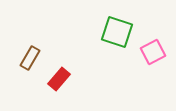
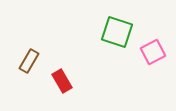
brown rectangle: moved 1 px left, 3 px down
red rectangle: moved 3 px right, 2 px down; rotated 70 degrees counterclockwise
